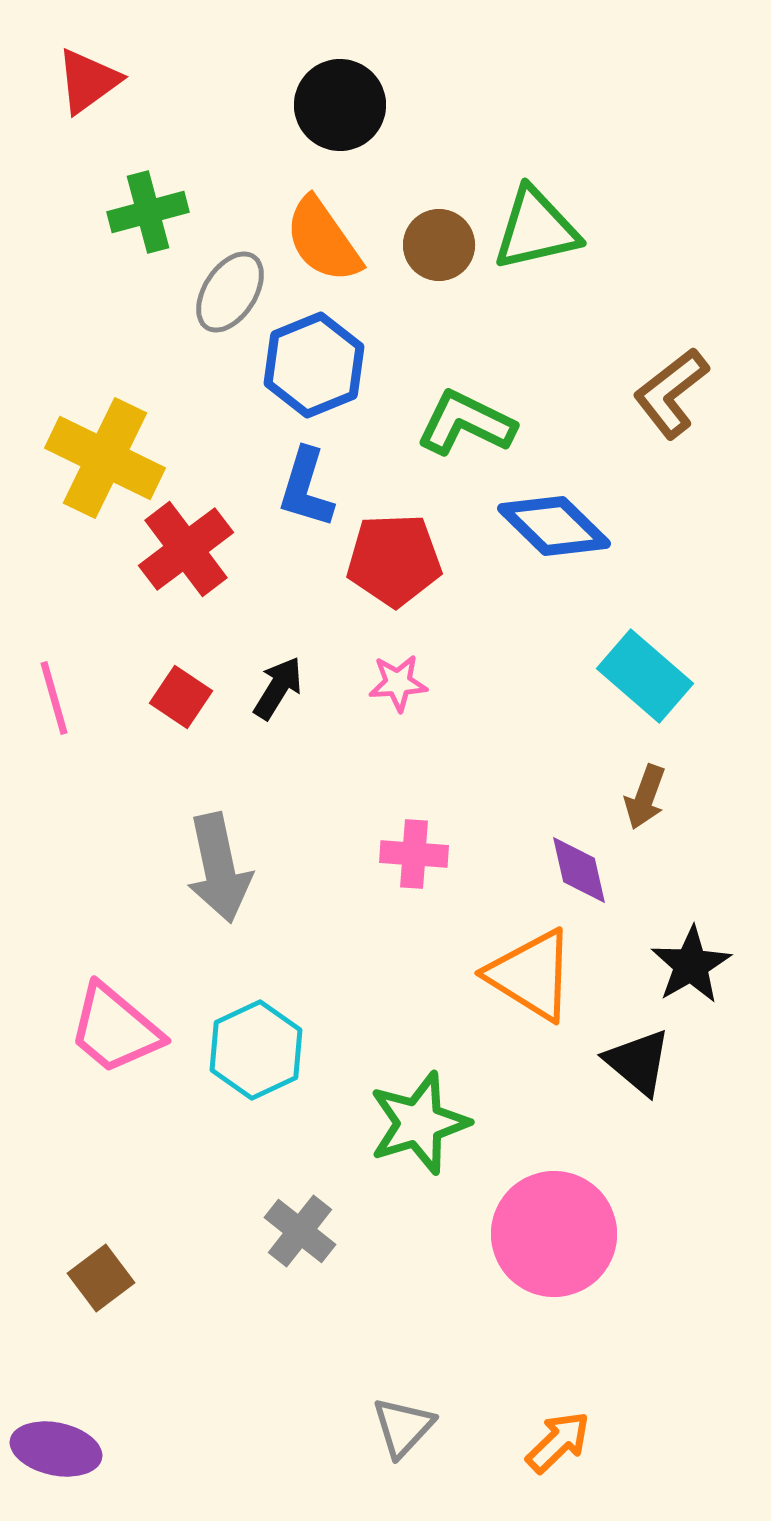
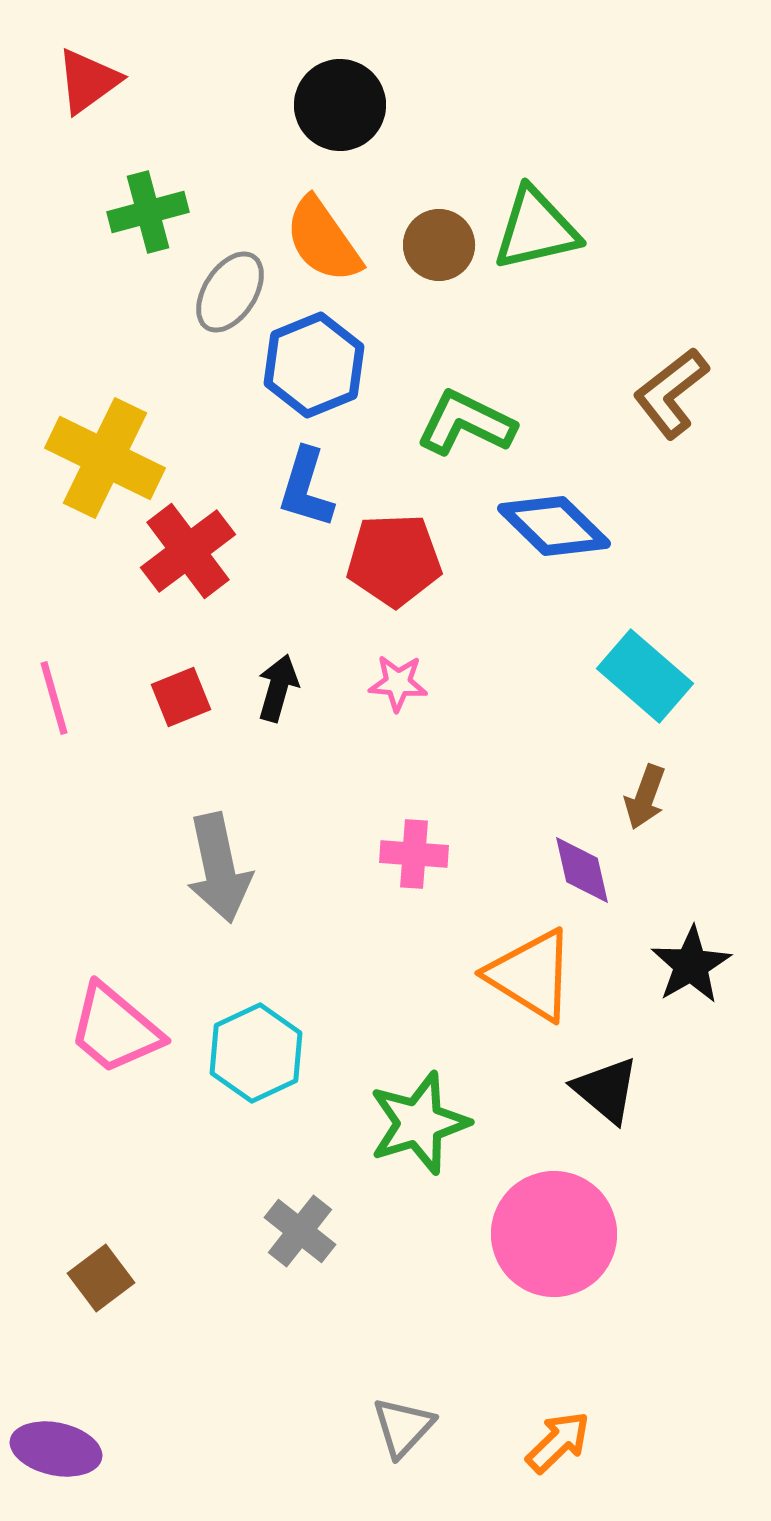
red cross: moved 2 px right, 2 px down
pink star: rotated 8 degrees clockwise
black arrow: rotated 16 degrees counterclockwise
red square: rotated 34 degrees clockwise
purple diamond: moved 3 px right
cyan hexagon: moved 3 px down
black triangle: moved 32 px left, 28 px down
